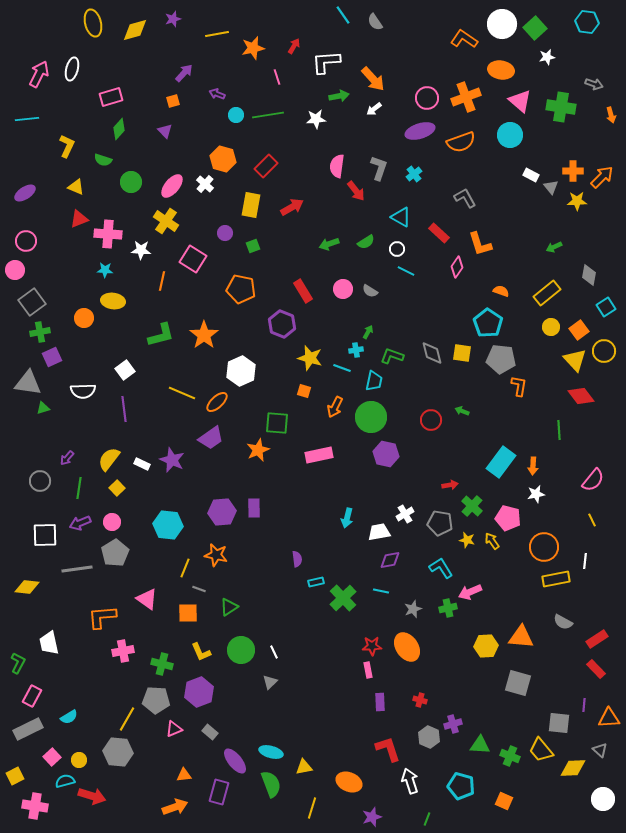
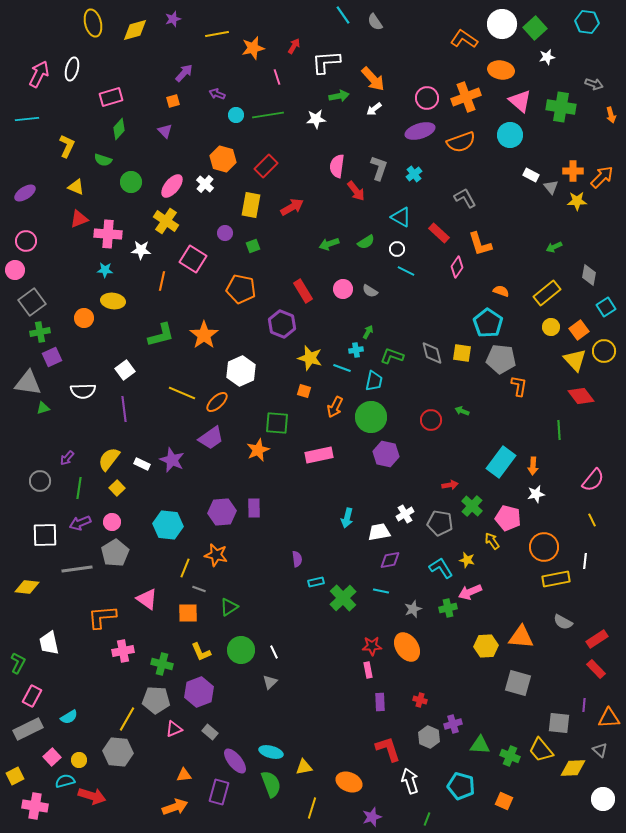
yellow star at (467, 540): moved 20 px down
